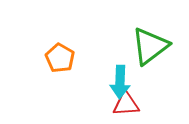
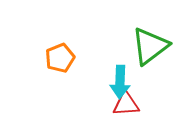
orange pentagon: rotated 20 degrees clockwise
